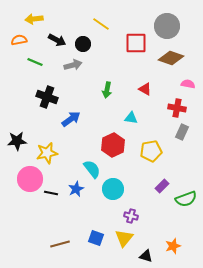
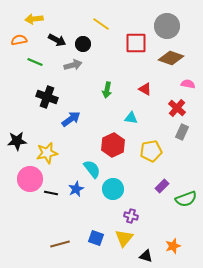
red cross: rotated 30 degrees clockwise
